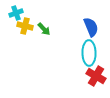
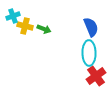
cyan cross: moved 3 px left, 3 px down
green arrow: rotated 24 degrees counterclockwise
red cross: rotated 24 degrees clockwise
